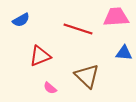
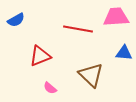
blue semicircle: moved 5 px left
red line: rotated 8 degrees counterclockwise
brown triangle: moved 4 px right, 1 px up
